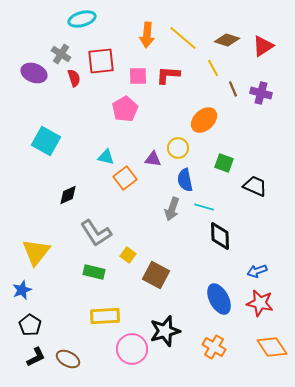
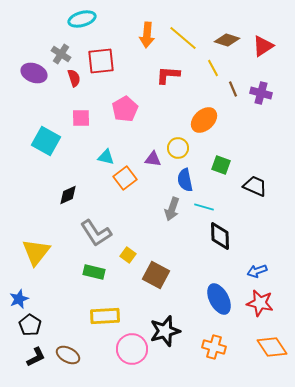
pink square at (138, 76): moved 57 px left, 42 px down
green square at (224, 163): moved 3 px left, 2 px down
blue star at (22, 290): moved 3 px left, 9 px down
orange cross at (214, 347): rotated 15 degrees counterclockwise
brown ellipse at (68, 359): moved 4 px up
